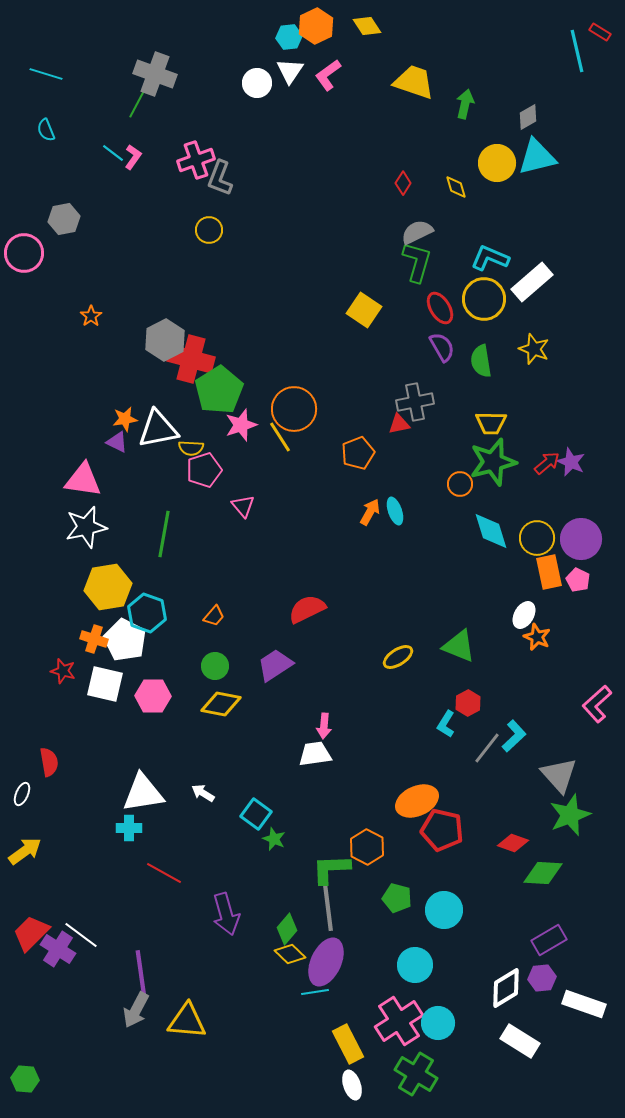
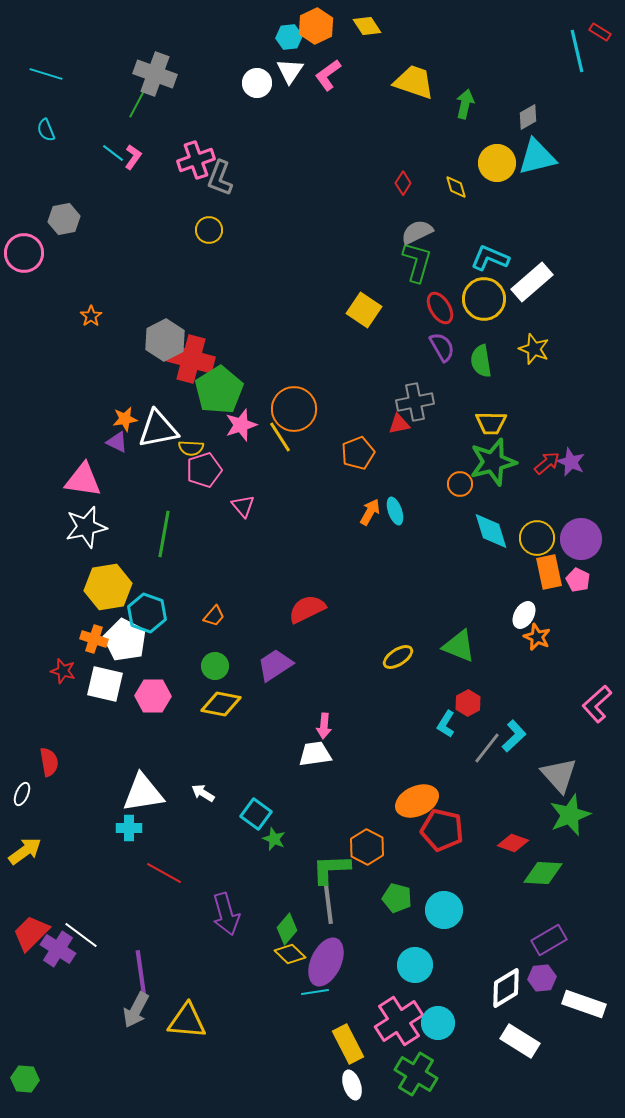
gray line at (328, 908): moved 7 px up
